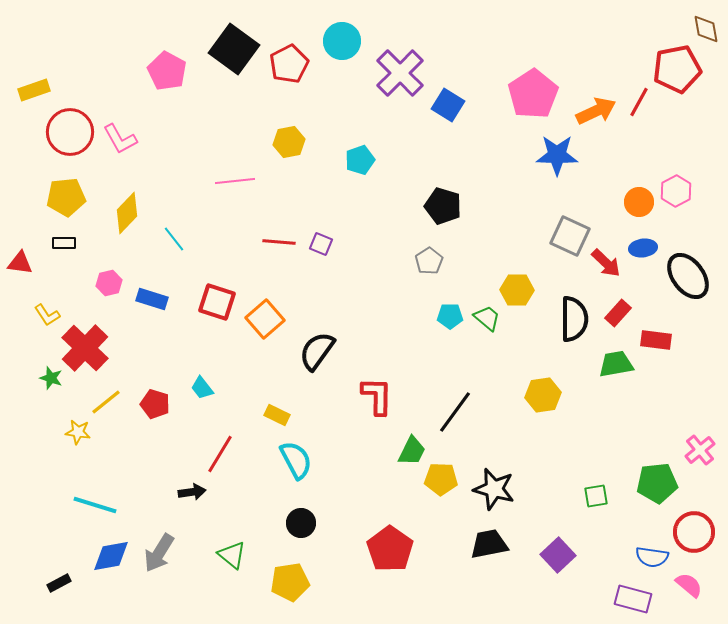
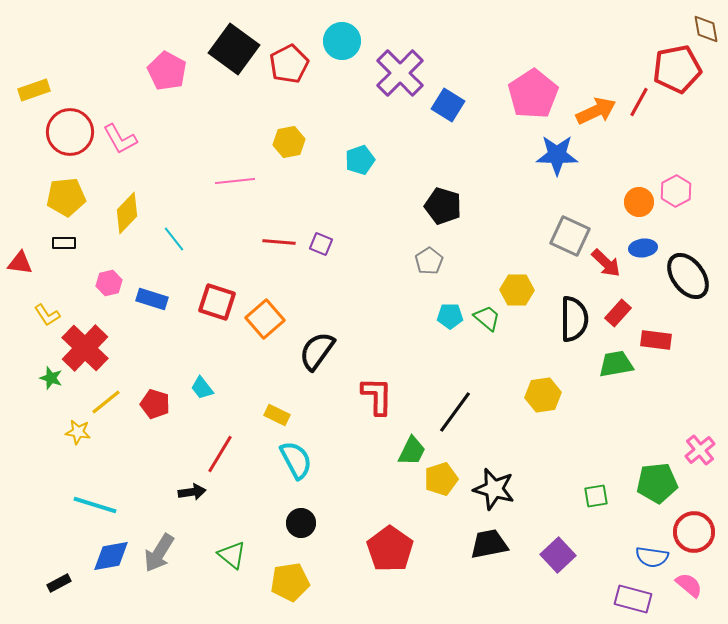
yellow pentagon at (441, 479): rotated 20 degrees counterclockwise
